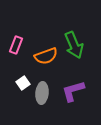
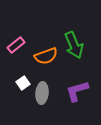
pink rectangle: rotated 30 degrees clockwise
purple L-shape: moved 4 px right
